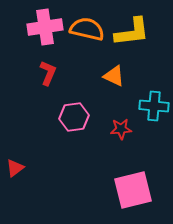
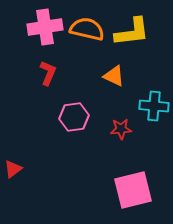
red triangle: moved 2 px left, 1 px down
